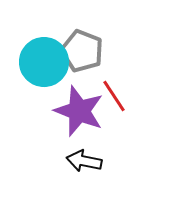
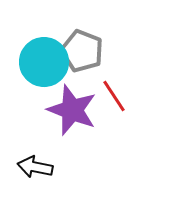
purple star: moved 7 px left, 1 px up
black arrow: moved 49 px left, 6 px down
